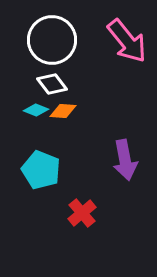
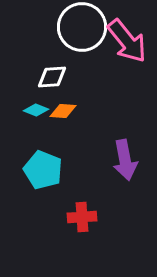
white circle: moved 30 px right, 13 px up
white diamond: moved 7 px up; rotated 56 degrees counterclockwise
cyan pentagon: moved 2 px right
red cross: moved 4 px down; rotated 36 degrees clockwise
